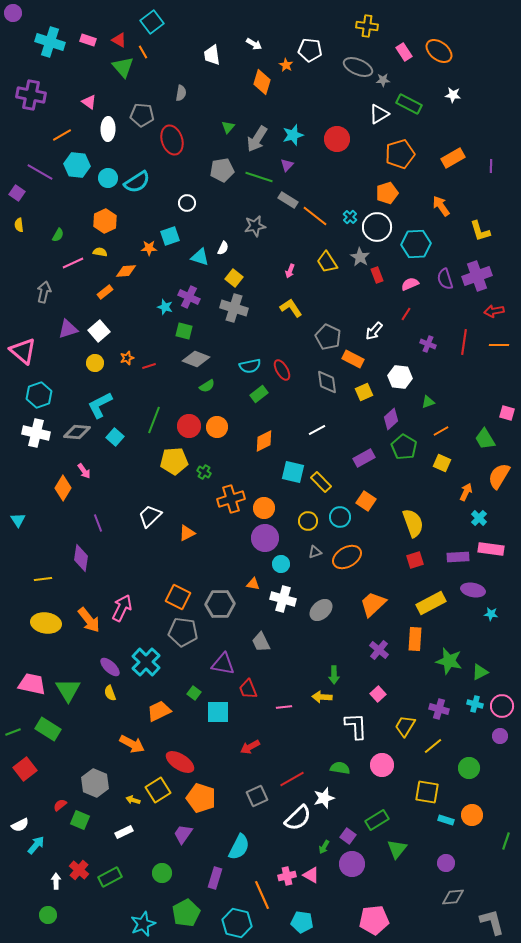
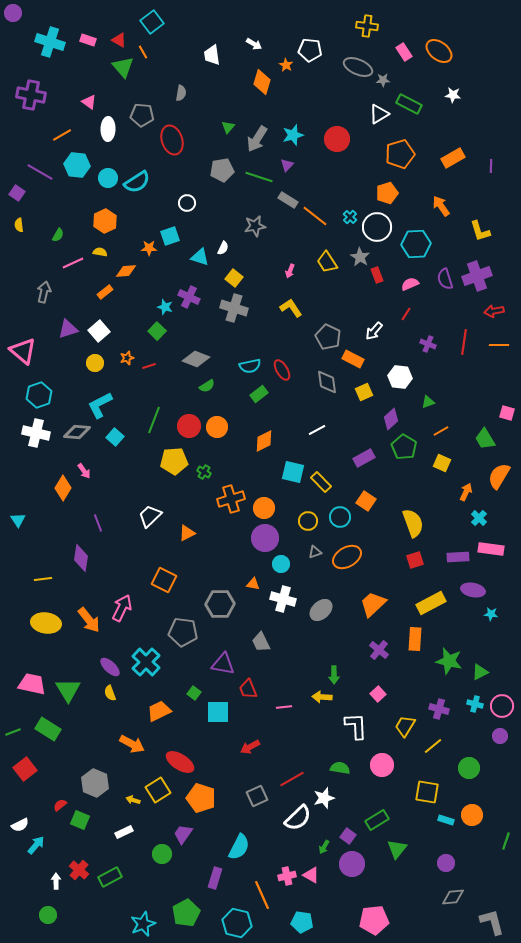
green square at (184, 331): moved 27 px left; rotated 30 degrees clockwise
orange square at (178, 597): moved 14 px left, 17 px up
green circle at (162, 873): moved 19 px up
